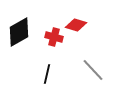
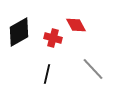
red diamond: rotated 45 degrees clockwise
red cross: moved 1 px left, 1 px down
gray line: moved 1 px up
